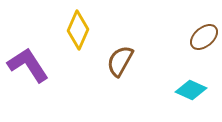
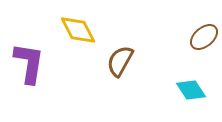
yellow diamond: rotated 51 degrees counterclockwise
purple L-shape: moved 1 px right, 2 px up; rotated 42 degrees clockwise
cyan diamond: rotated 32 degrees clockwise
